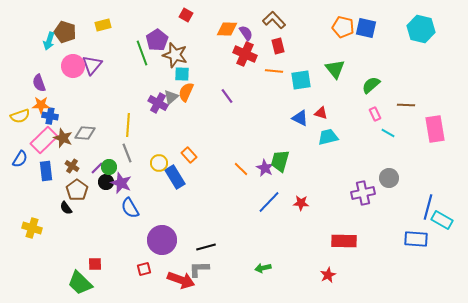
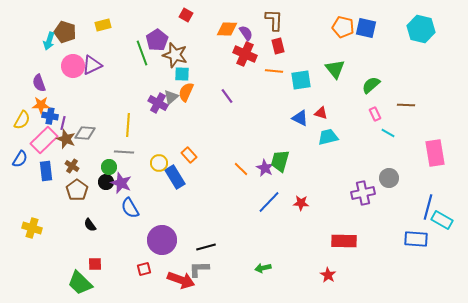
brown L-shape at (274, 20): rotated 45 degrees clockwise
purple triangle at (92, 65): rotated 25 degrees clockwise
yellow semicircle at (20, 116): moved 2 px right, 4 px down; rotated 42 degrees counterclockwise
pink rectangle at (435, 129): moved 24 px down
brown star at (63, 138): moved 3 px right, 1 px down
gray line at (127, 153): moved 3 px left, 1 px up; rotated 66 degrees counterclockwise
purple line at (97, 168): moved 34 px left, 45 px up; rotated 32 degrees counterclockwise
black semicircle at (66, 208): moved 24 px right, 17 px down
red star at (328, 275): rotated 14 degrees counterclockwise
